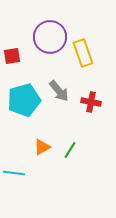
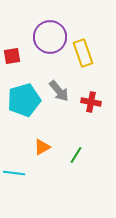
green line: moved 6 px right, 5 px down
